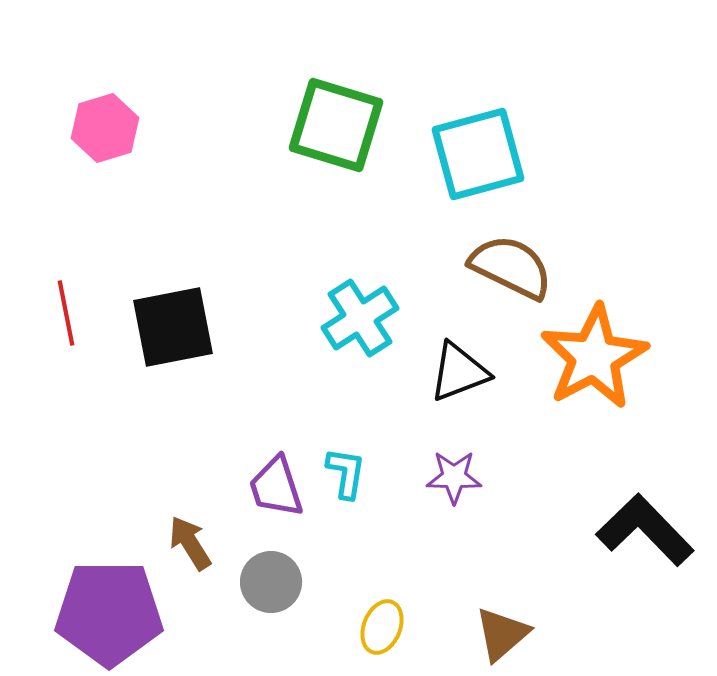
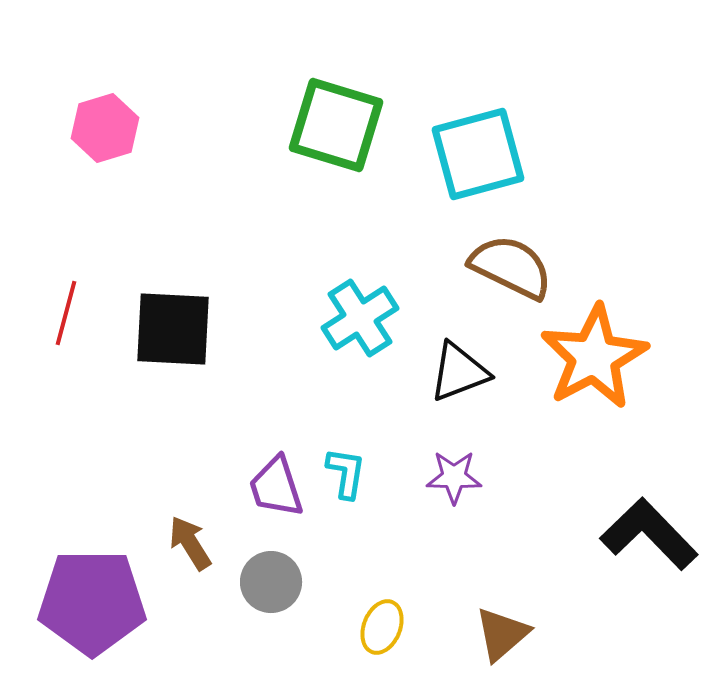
red line: rotated 26 degrees clockwise
black square: moved 2 px down; rotated 14 degrees clockwise
black L-shape: moved 4 px right, 4 px down
purple pentagon: moved 17 px left, 11 px up
